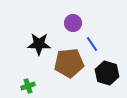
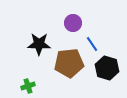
black hexagon: moved 5 px up
